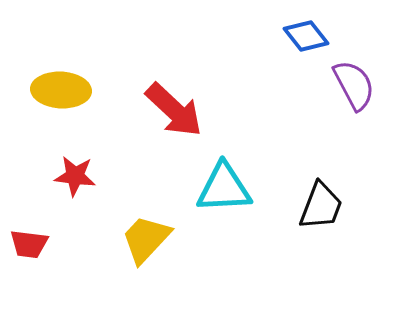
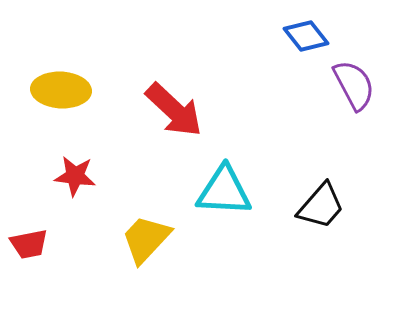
cyan triangle: moved 3 px down; rotated 6 degrees clockwise
black trapezoid: rotated 20 degrees clockwise
red trapezoid: rotated 18 degrees counterclockwise
